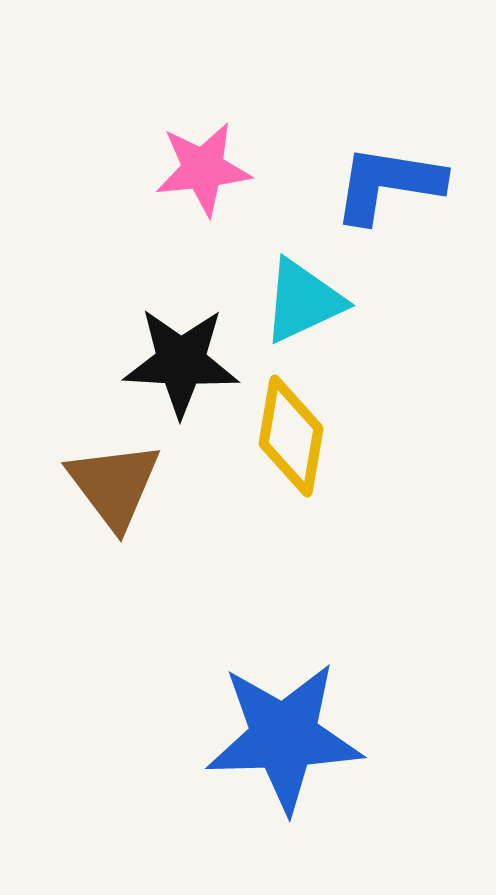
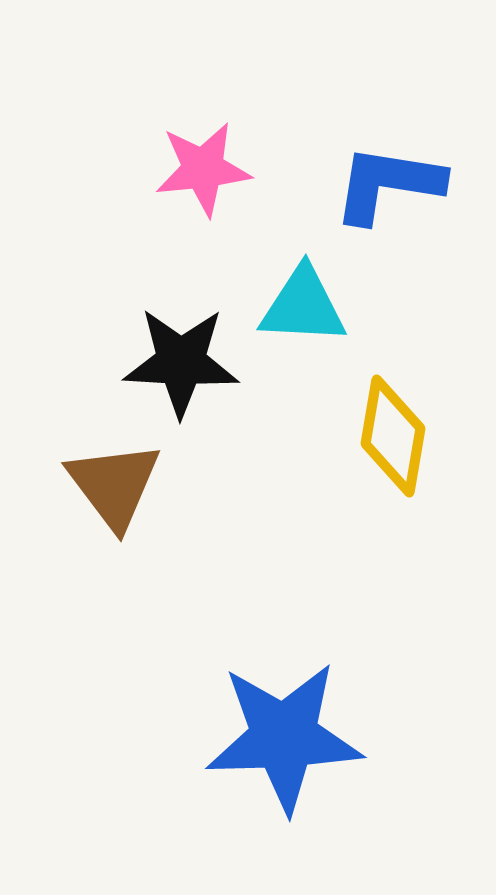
cyan triangle: moved 5 px down; rotated 28 degrees clockwise
yellow diamond: moved 102 px right
